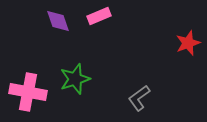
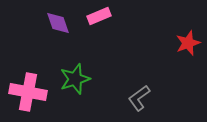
purple diamond: moved 2 px down
